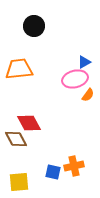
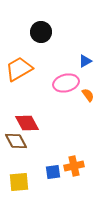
black circle: moved 7 px right, 6 px down
blue triangle: moved 1 px right, 1 px up
orange trapezoid: rotated 24 degrees counterclockwise
pink ellipse: moved 9 px left, 4 px down
orange semicircle: rotated 72 degrees counterclockwise
red diamond: moved 2 px left
brown diamond: moved 2 px down
blue square: rotated 21 degrees counterclockwise
